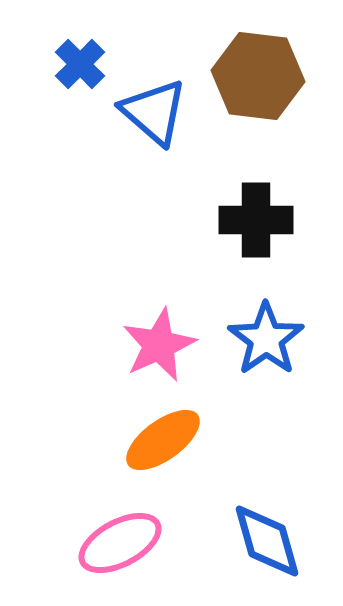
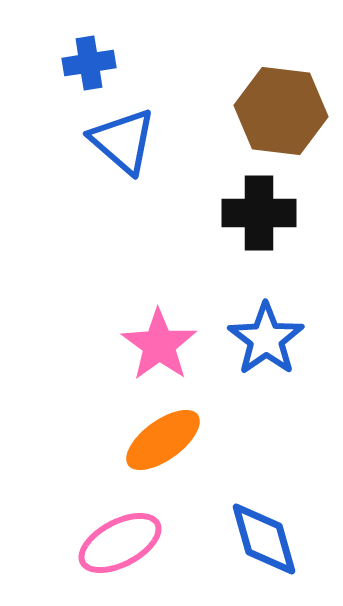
blue cross: moved 9 px right, 1 px up; rotated 36 degrees clockwise
brown hexagon: moved 23 px right, 35 px down
blue triangle: moved 31 px left, 29 px down
black cross: moved 3 px right, 7 px up
pink star: rotated 12 degrees counterclockwise
blue diamond: moved 3 px left, 2 px up
